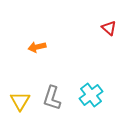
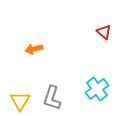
red triangle: moved 5 px left, 4 px down
orange arrow: moved 3 px left, 2 px down
cyan cross: moved 6 px right, 6 px up
